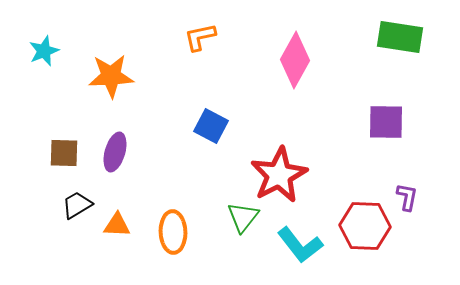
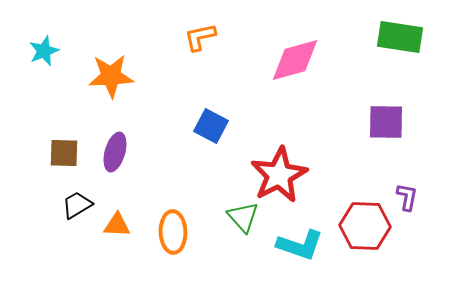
pink diamond: rotated 46 degrees clockwise
green triangle: rotated 20 degrees counterclockwise
cyan L-shape: rotated 33 degrees counterclockwise
